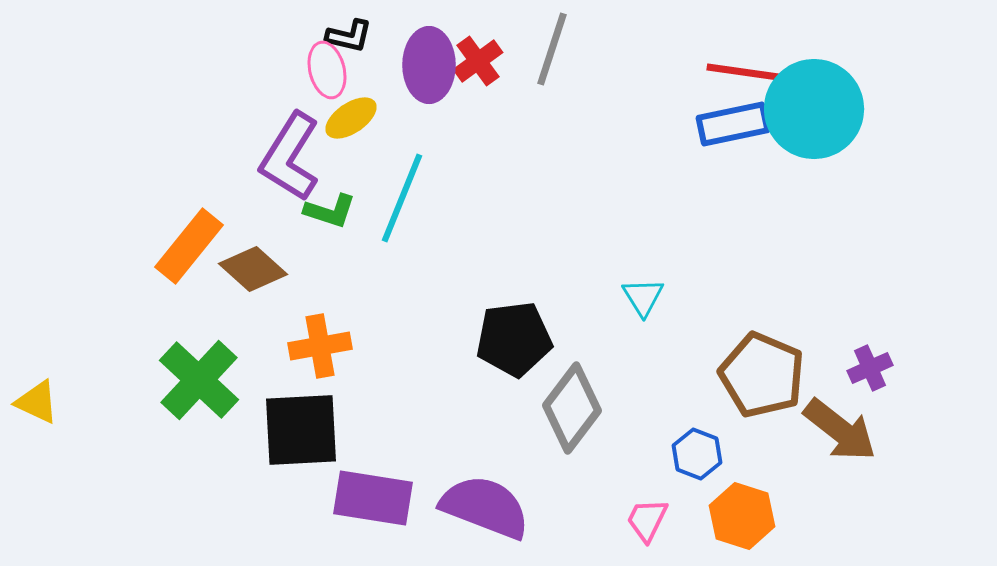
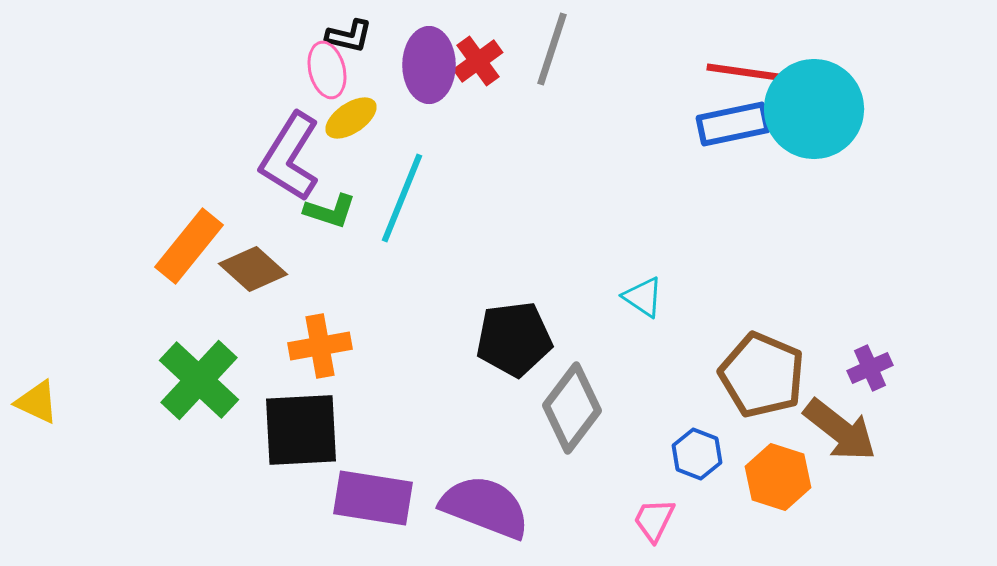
cyan triangle: rotated 24 degrees counterclockwise
orange hexagon: moved 36 px right, 39 px up
pink trapezoid: moved 7 px right
